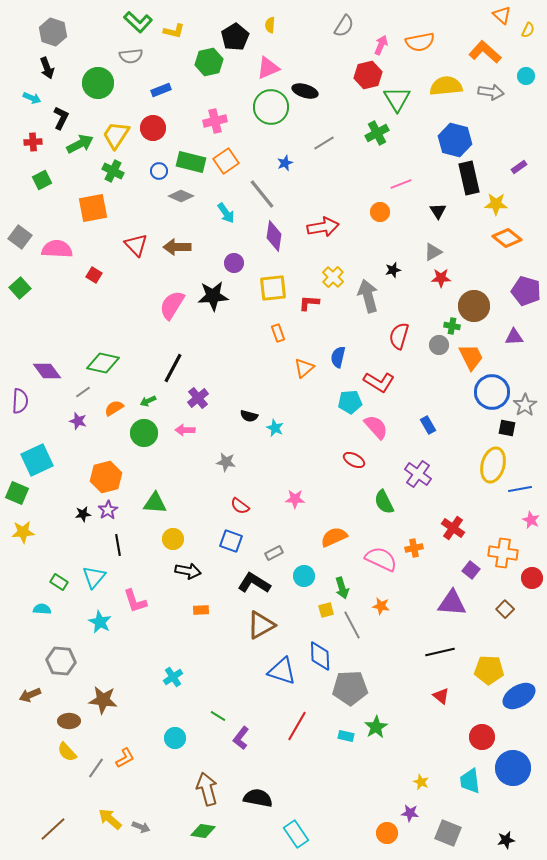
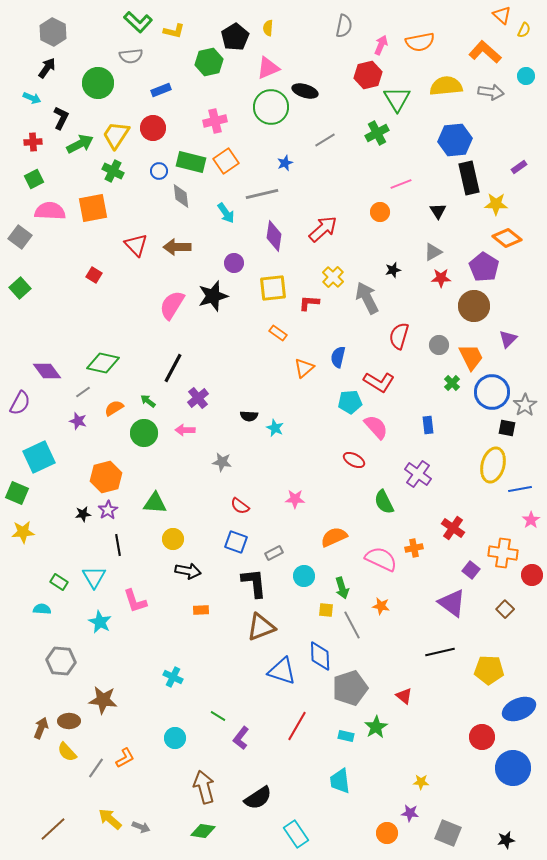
yellow semicircle at (270, 25): moved 2 px left, 3 px down
gray semicircle at (344, 26): rotated 20 degrees counterclockwise
yellow semicircle at (528, 30): moved 4 px left
gray hexagon at (53, 32): rotated 8 degrees clockwise
black arrow at (47, 68): rotated 125 degrees counterclockwise
blue hexagon at (455, 140): rotated 20 degrees counterclockwise
gray line at (324, 143): moved 1 px right, 3 px up
green square at (42, 180): moved 8 px left, 1 px up
gray line at (262, 194): rotated 64 degrees counterclockwise
gray diamond at (181, 196): rotated 60 degrees clockwise
red arrow at (323, 227): moved 2 px down; rotated 32 degrees counterclockwise
pink semicircle at (57, 249): moved 7 px left, 38 px up
purple pentagon at (526, 291): moved 42 px left, 24 px up; rotated 16 degrees clockwise
black star at (213, 296): rotated 12 degrees counterclockwise
gray arrow at (368, 296): moved 1 px left, 2 px down; rotated 12 degrees counterclockwise
green cross at (452, 326): moved 57 px down; rotated 35 degrees clockwise
orange rectangle at (278, 333): rotated 36 degrees counterclockwise
purple triangle at (514, 337): moved 6 px left, 2 px down; rotated 42 degrees counterclockwise
purple semicircle at (20, 401): moved 2 px down; rotated 25 degrees clockwise
green arrow at (148, 401): rotated 63 degrees clockwise
black semicircle at (249, 416): rotated 12 degrees counterclockwise
blue rectangle at (428, 425): rotated 24 degrees clockwise
cyan square at (37, 460): moved 2 px right, 3 px up
gray star at (226, 462): moved 4 px left
pink star at (531, 520): rotated 12 degrees clockwise
blue square at (231, 541): moved 5 px right, 1 px down
cyan triangle at (94, 577): rotated 10 degrees counterclockwise
red circle at (532, 578): moved 3 px up
black L-shape at (254, 583): rotated 52 degrees clockwise
purple triangle at (452, 603): rotated 32 degrees clockwise
yellow square at (326, 610): rotated 21 degrees clockwise
brown triangle at (261, 625): moved 2 px down; rotated 8 degrees clockwise
cyan cross at (173, 677): rotated 30 degrees counterclockwise
gray pentagon at (350, 688): rotated 16 degrees counterclockwise
brown arrow at (30, 695): moved 11 px right, 33 px down; rotated 135 degrees clockwise
red triangle at (441, 696): moved 37 px left
blue ellipse at (519, 696): moved 13 px down; rotated 8 degrees clockwise
cyan trapezoid at (470, 781): moved 130 px left
yellow star at (421, 782): rotated 21 degrees counterclockwise
brown arrow at (207, 789): moved 3 px left, 2 px up
black semicircle at (258, 798): rotated 136 degrees clockwise
